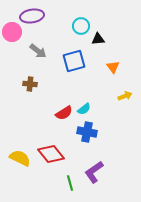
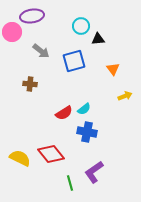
gray arrow: moved 3 px right
orange triangle: moved 2 px down
